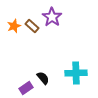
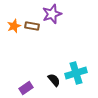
purple star: moved 3 px up; rotated 18 degrees clockwise
brown rectangle: rotated 32 degrees counterclockwise
cyan cross: rotated 15 degrees counterclockwise
black semicircle: moved 11 px right, 2 px down
